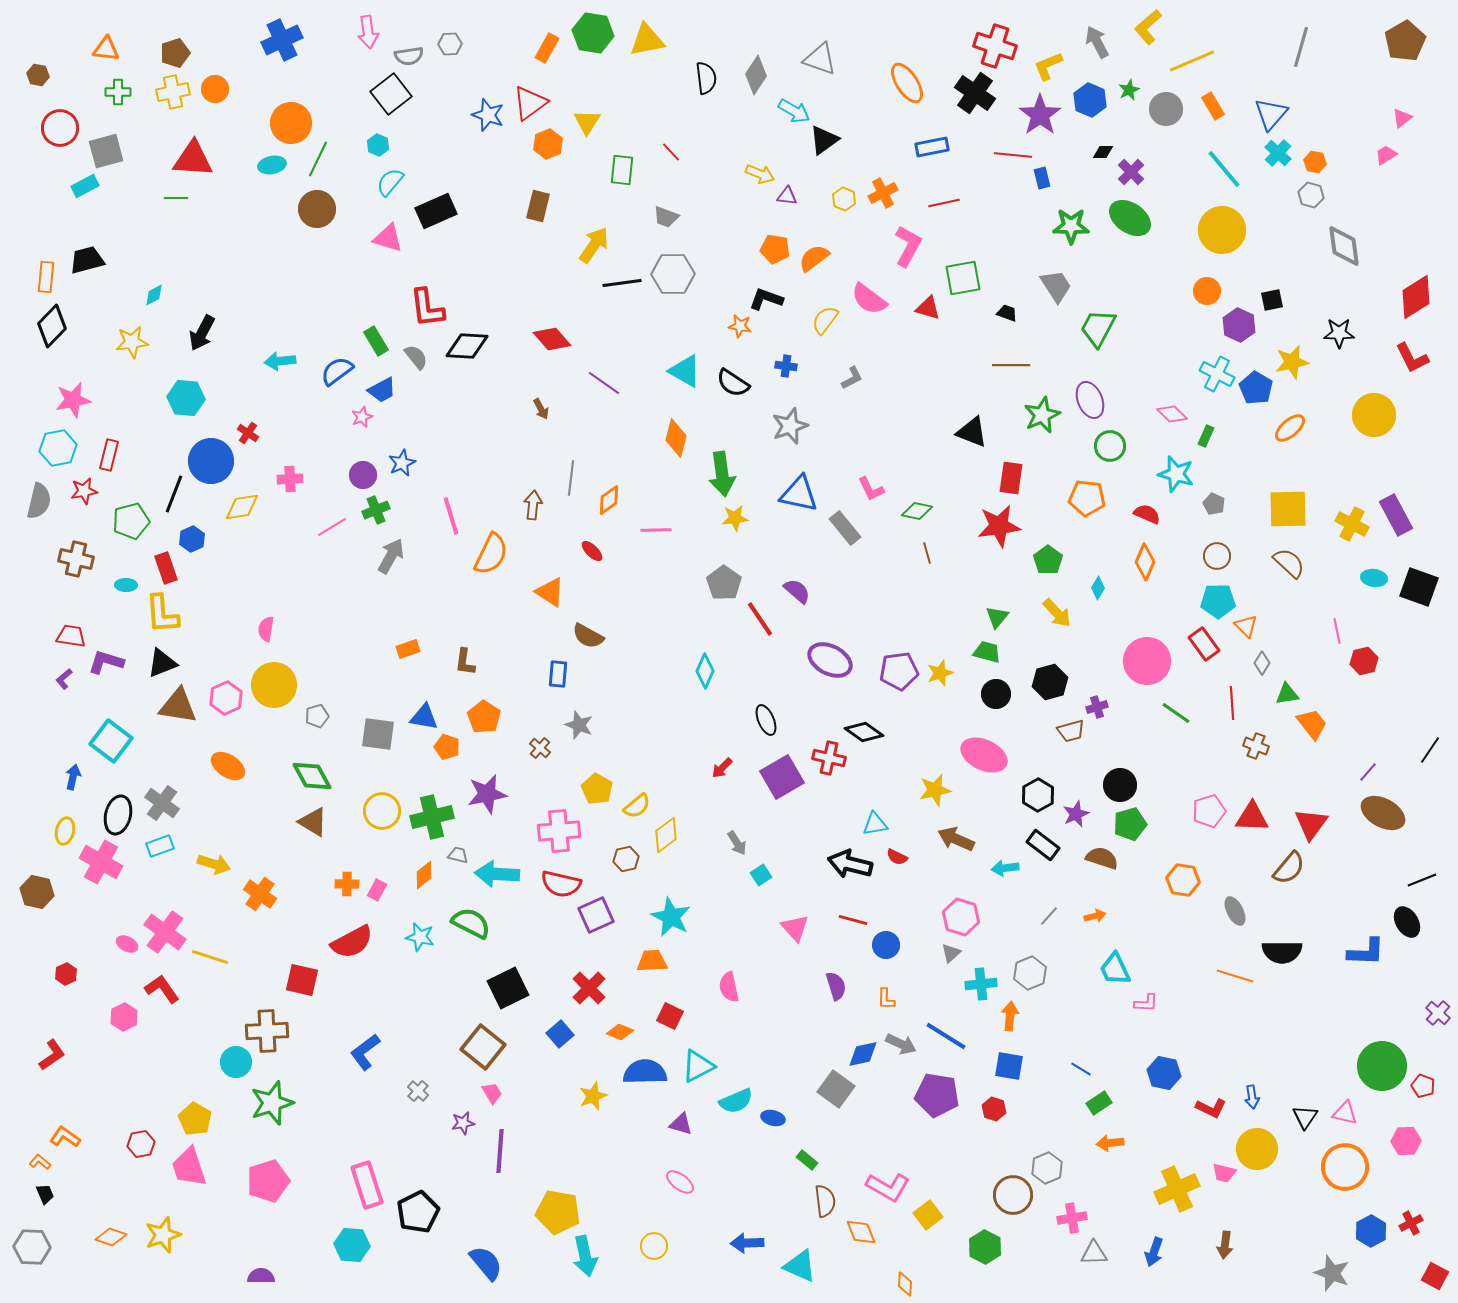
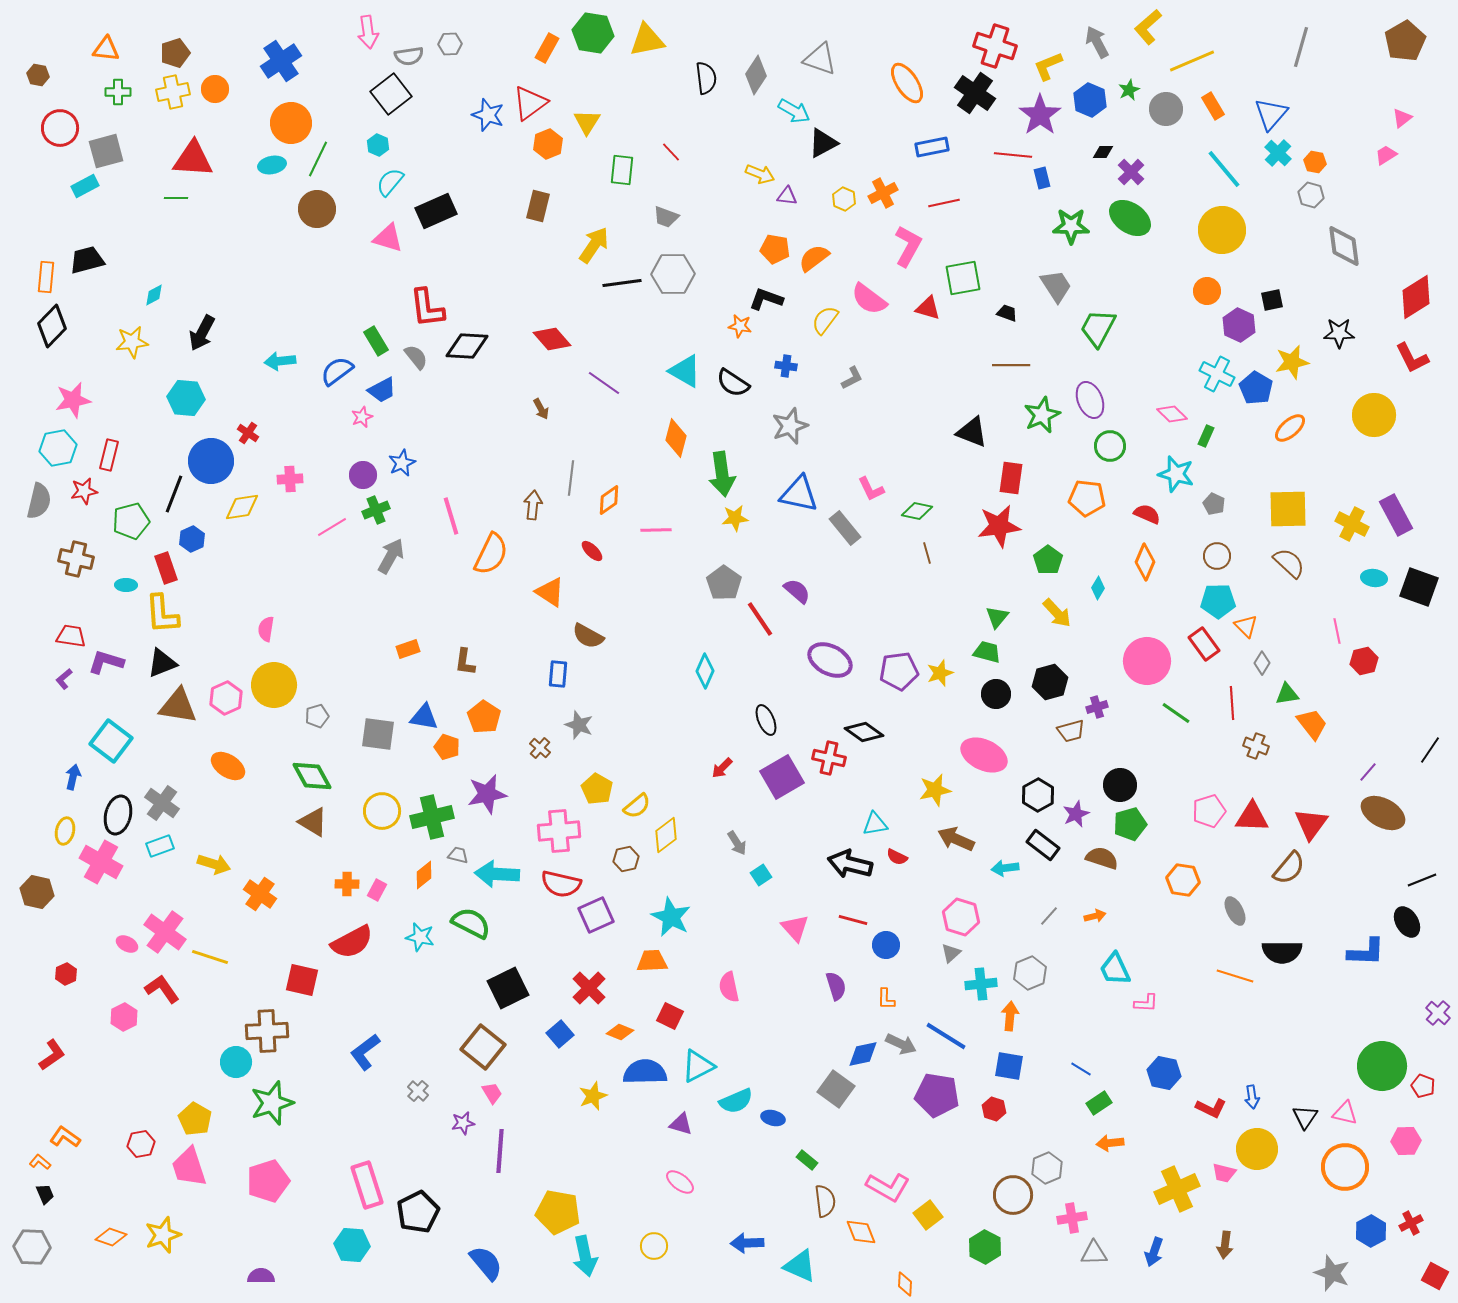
blue cross at (282, 40): moved 1 px left, 21 px down; rotated 9 degrees counterclockwise
black triangle at (824, 140): moved 1 px left, 3 px down; rotated 8 degrees clockwise
